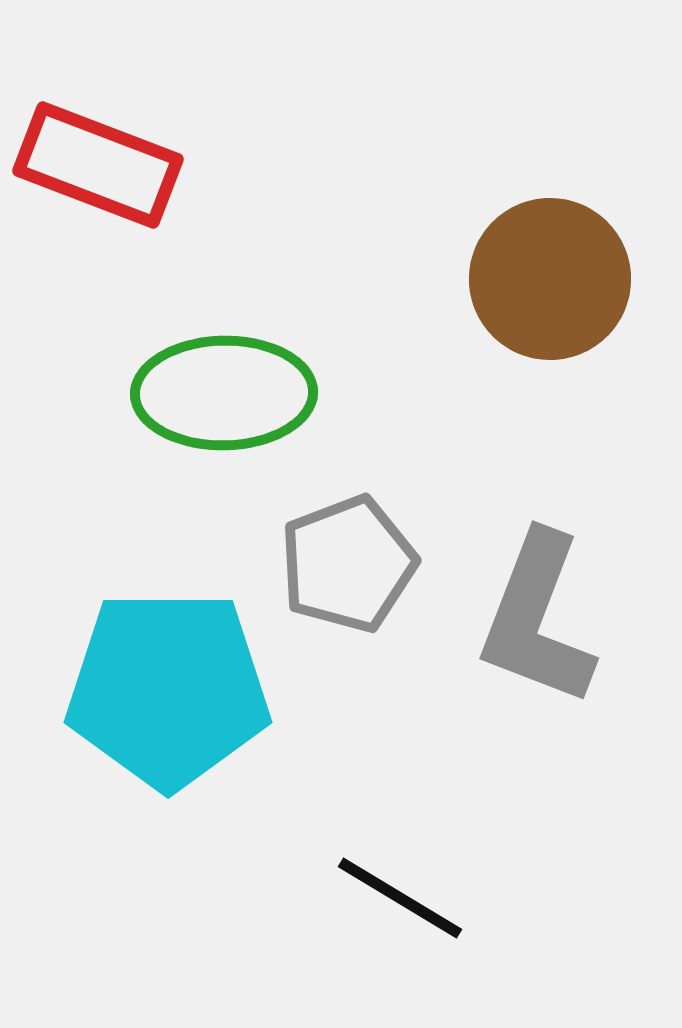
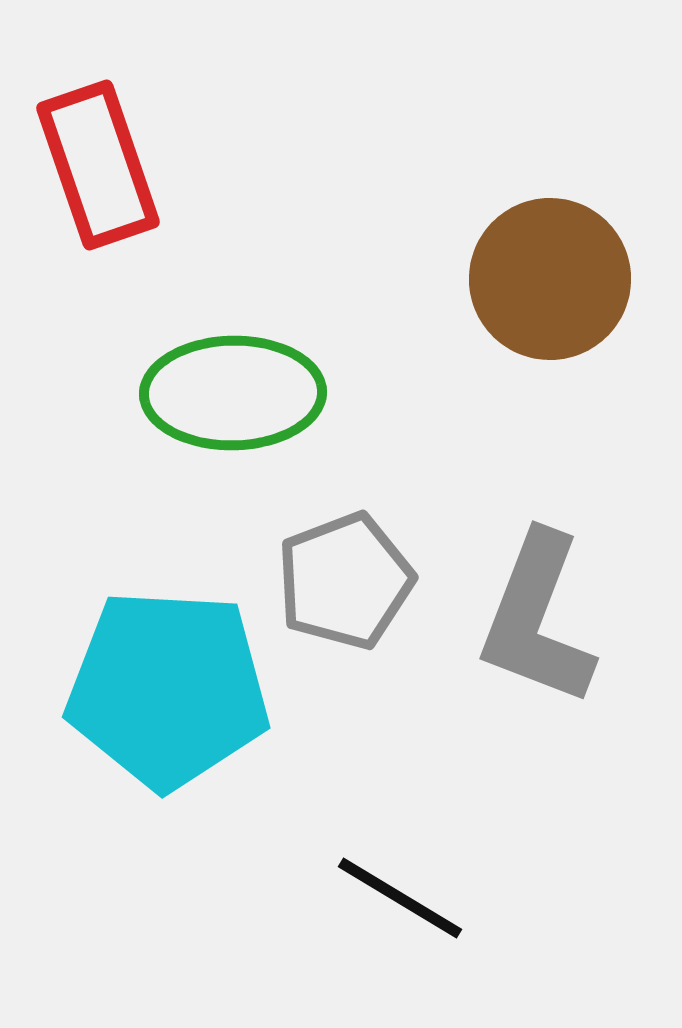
red rectangle: rotated 50 degrees clockwise
green ellipse: moved 9 px right
gray pentagon: moved 3 px left, 17 px down
cyan pentagon: rotated 3 degrees clockwise
